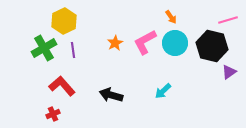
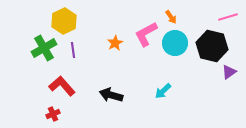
pink line: moved 3 px up
pink L-shape: moved 1 px right, 8 px up
